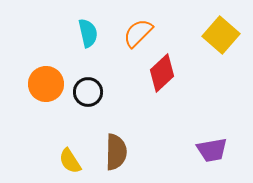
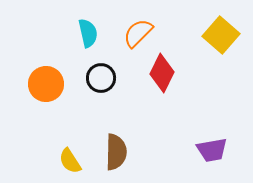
red diamond: rotated 21 degrees counterclockwise
black circle: moved 13 px right, 14 px up
